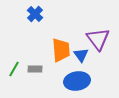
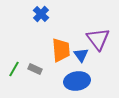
blue cross: moved 6 px right
gray rectangle: rotated 24 degrees clockwise
